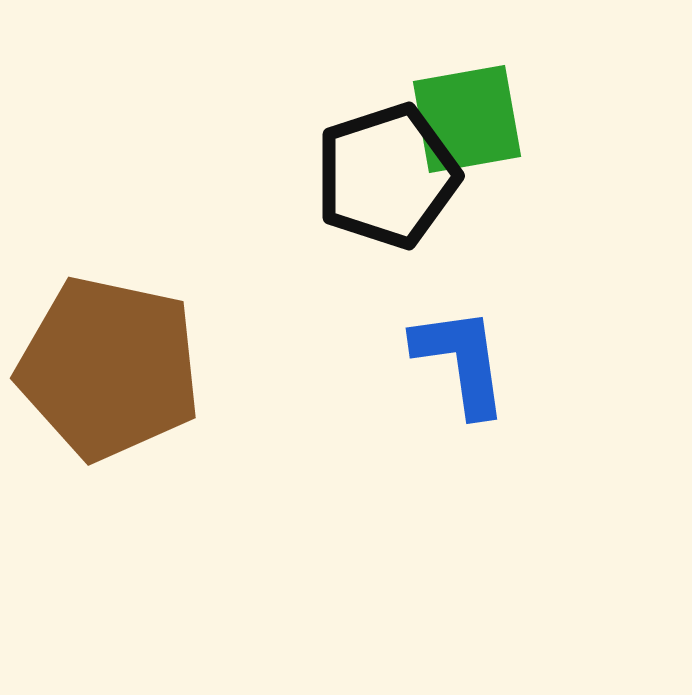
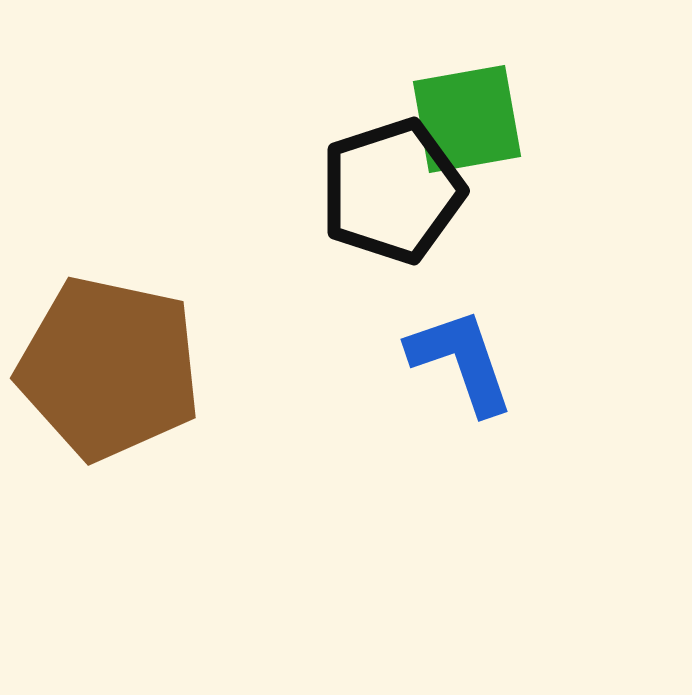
black pentagon: moved 5 px right, 15 px down
blue L-shape: rotated 11 degrees counterclockwise
